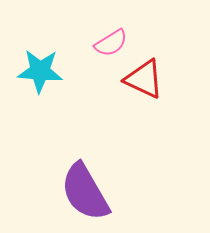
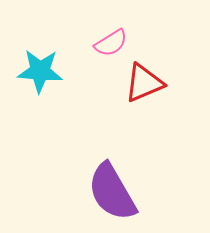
red triangle: moved 4 px down; rotated 48 degrees counterclockwise
purple semicircle: moved 27 px right
